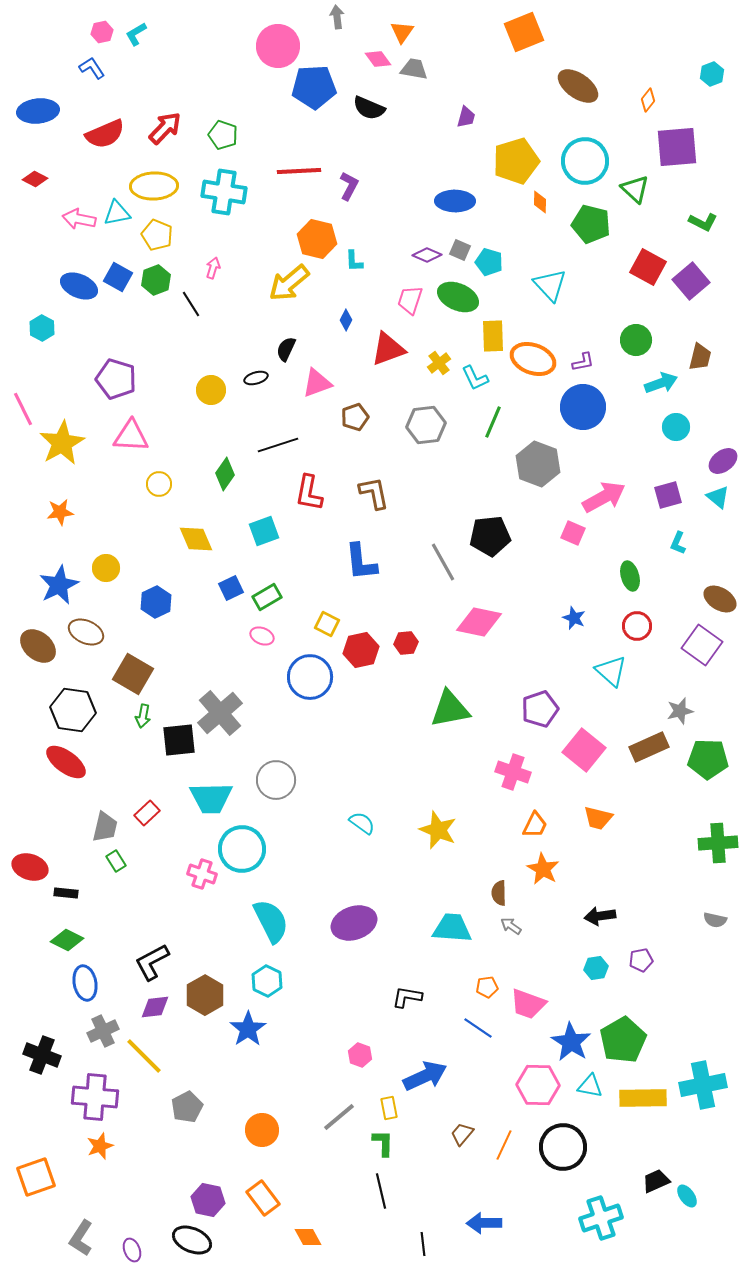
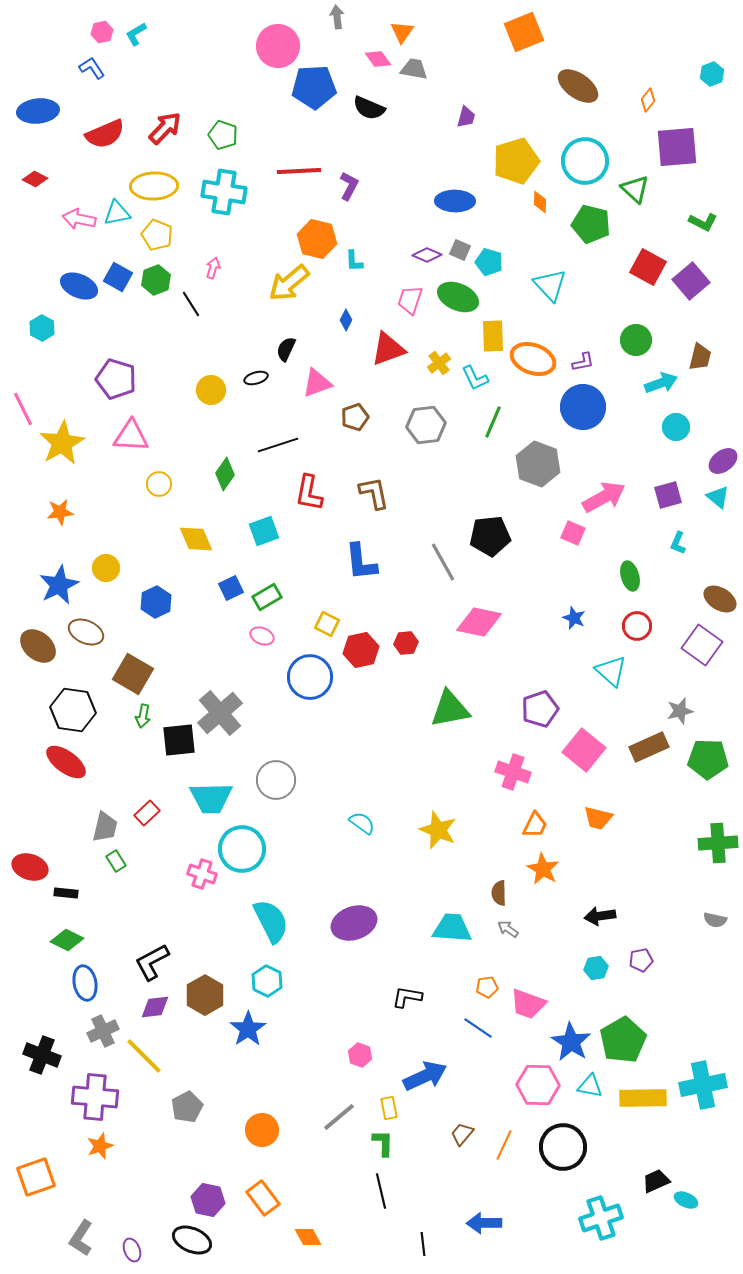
gray arrow at (511, 926): moved 3 px left, 3 px down
cyan ellipse at (687, 1196): moved 1 px left, 4 px down; rotated 30 degrees counterclockwise
